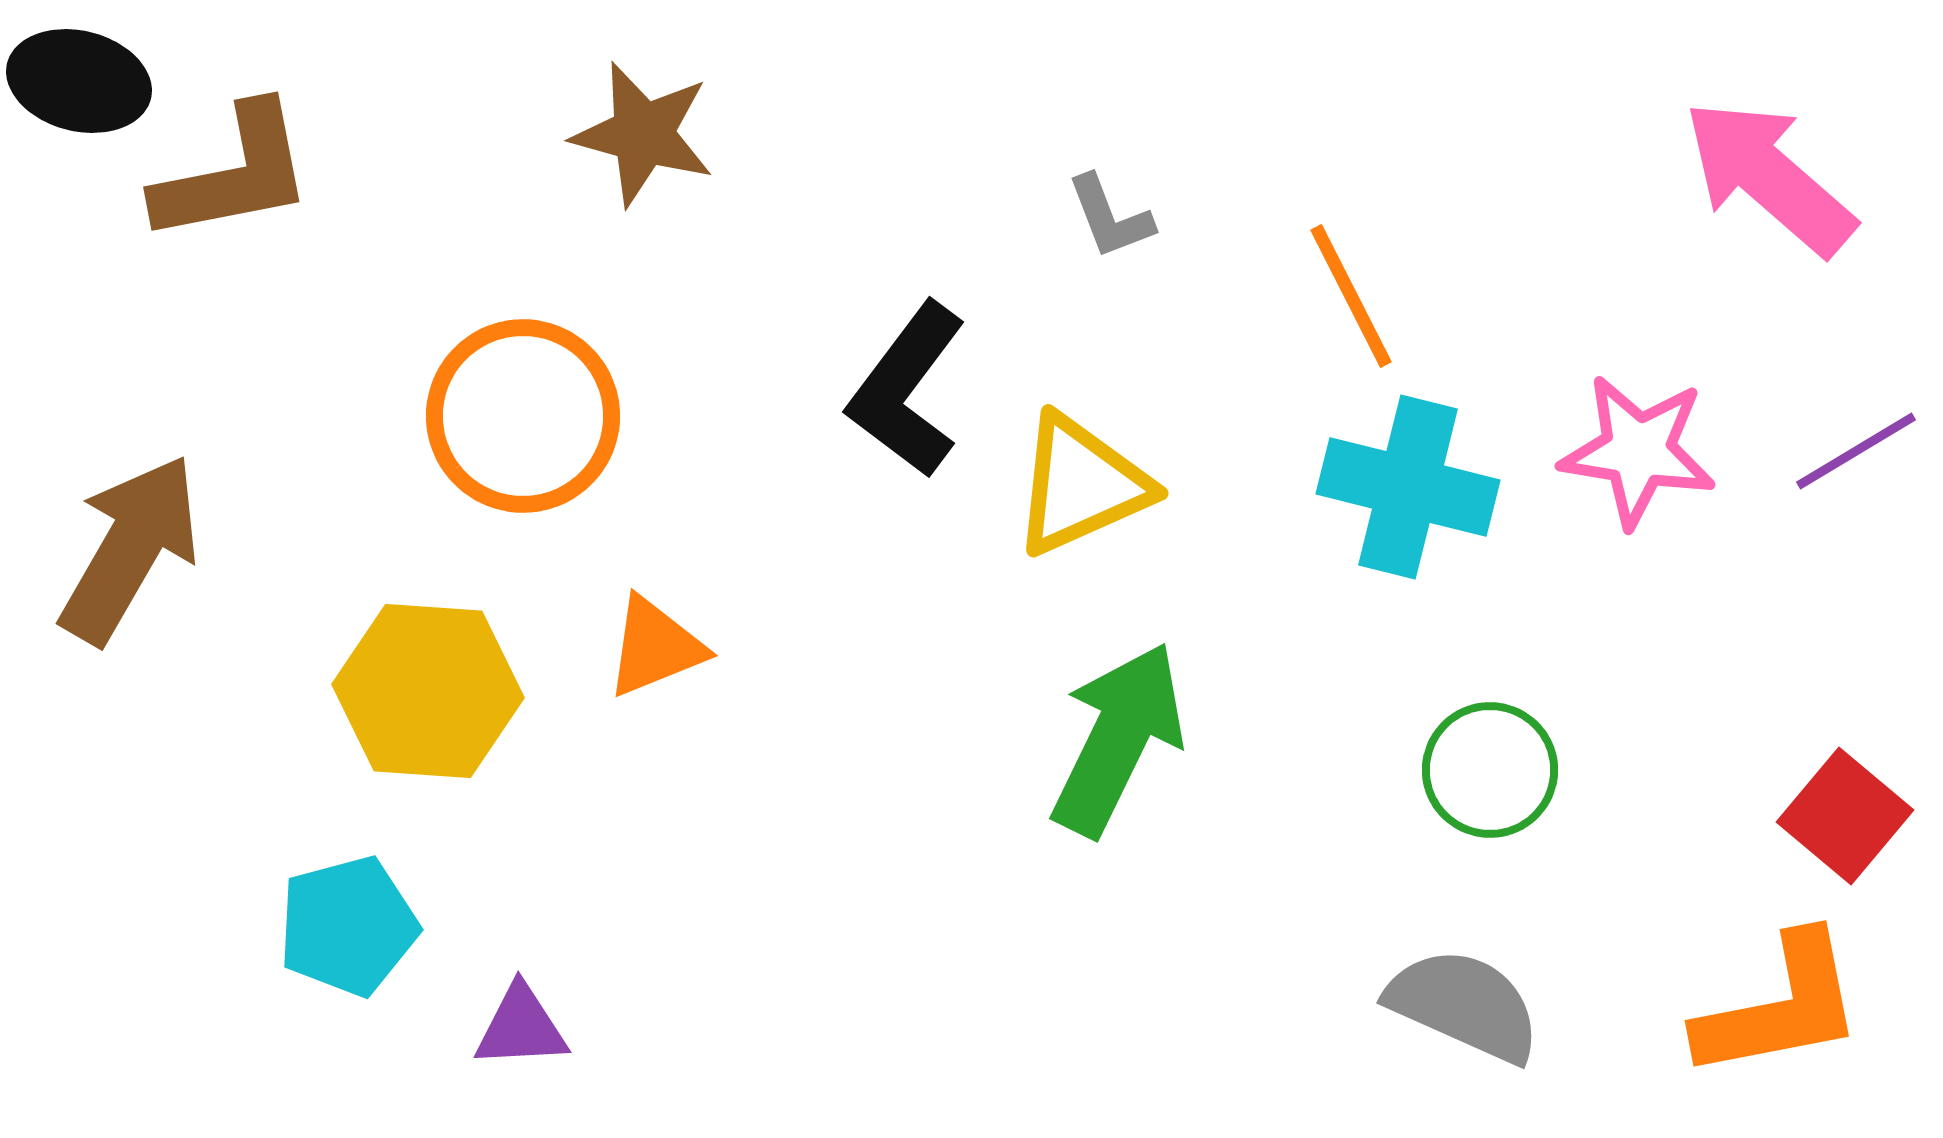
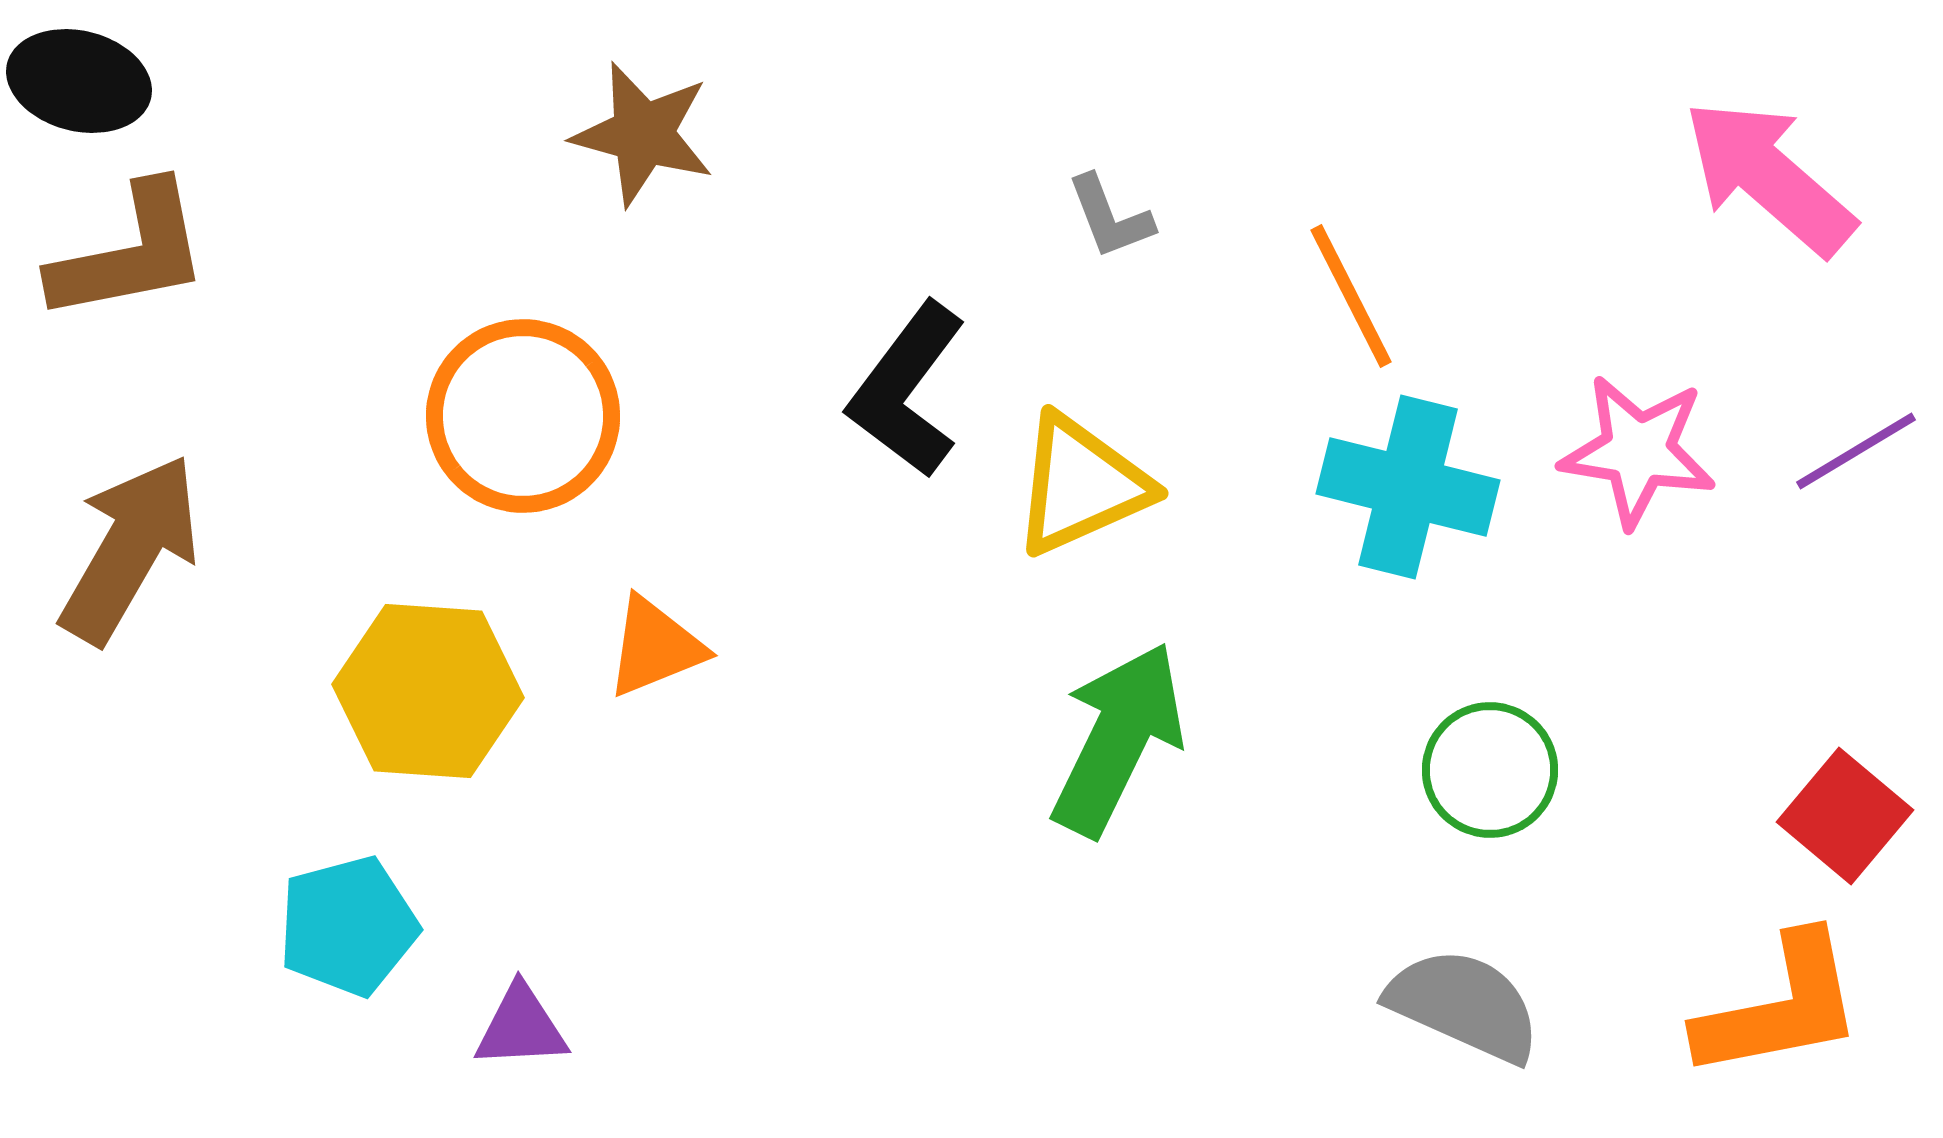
brown L-shape: moved 104 px left, 79 px down
